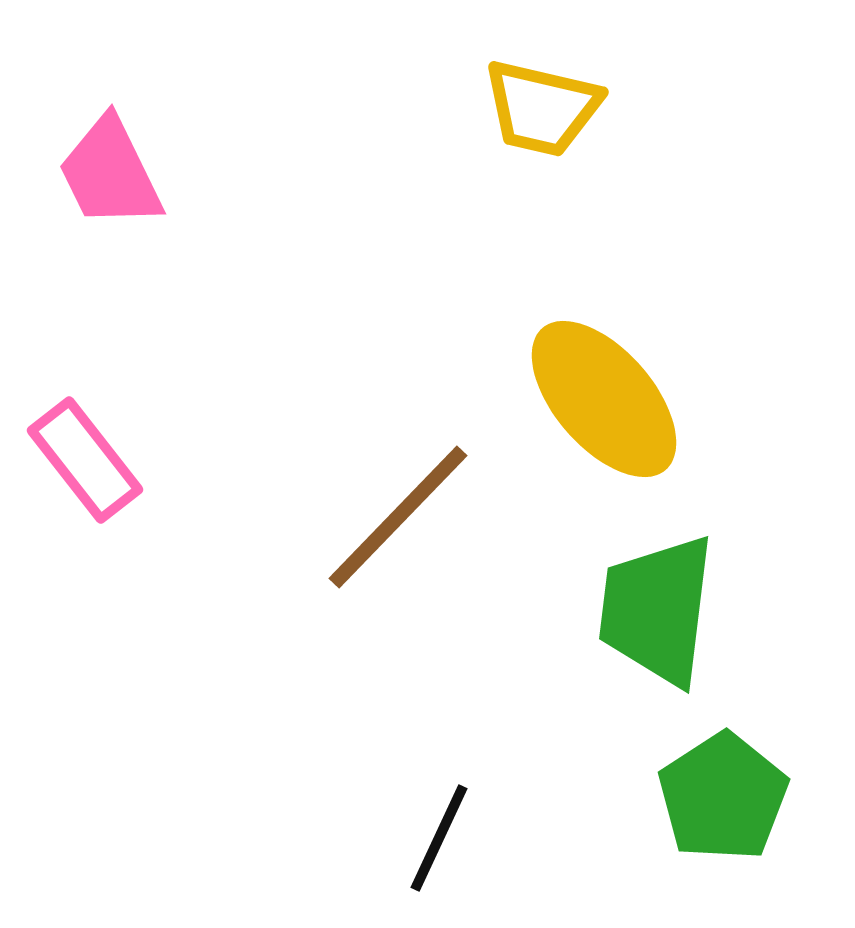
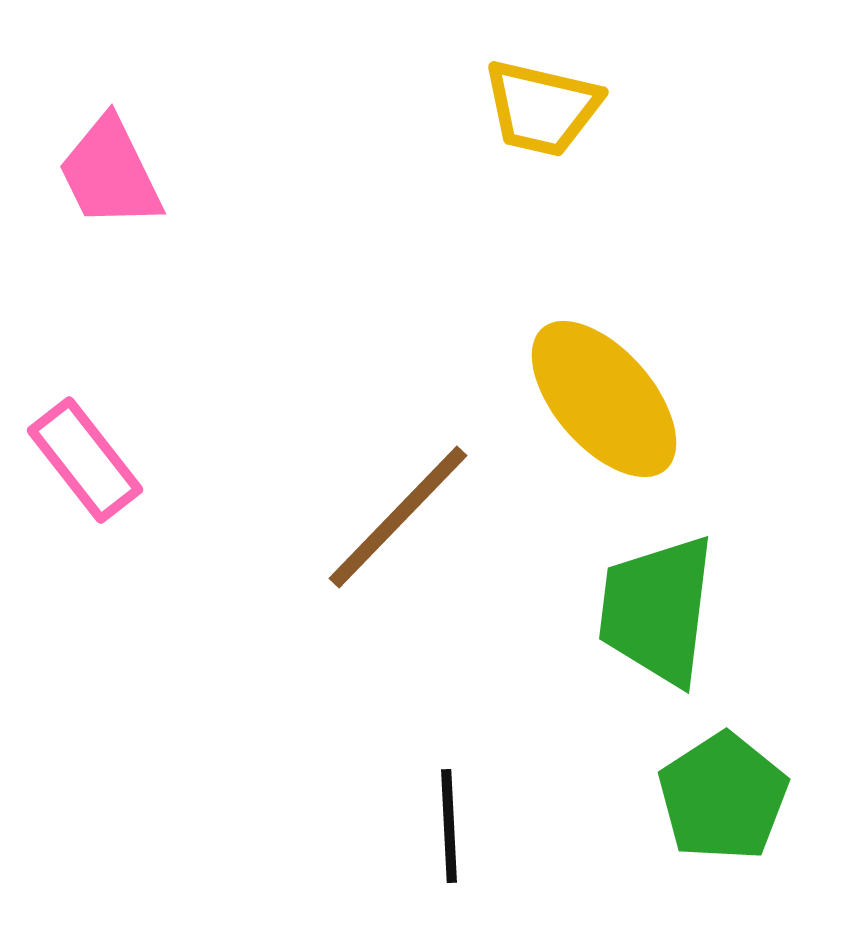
black line: moved 10 px right, 12 px up; rotated 28 degrees counterclockwise
